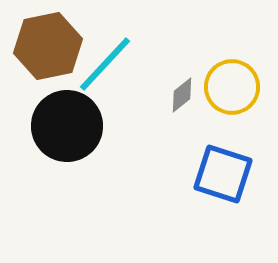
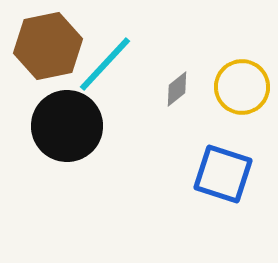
yellow circle: moved 10 px right
gray diamond: moved 5 px left, 6 px up
